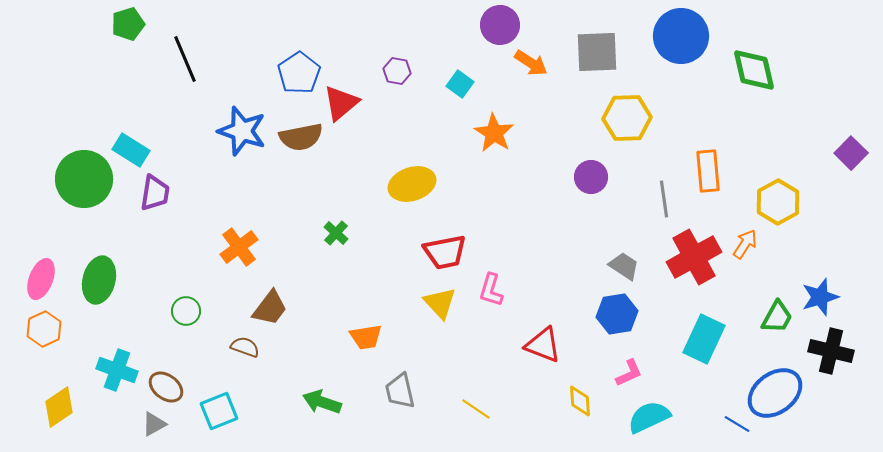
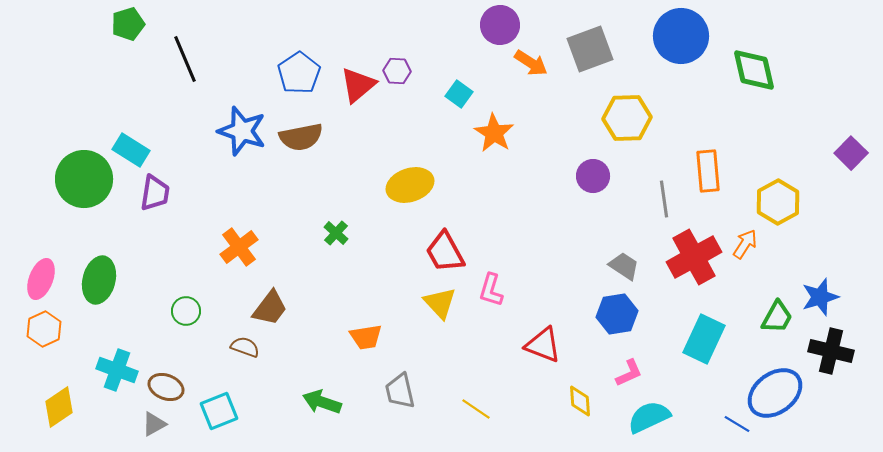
gray square at (597, 52): moved 7 px left, 3 px up; rotated 18 degrees counterclockwise
purple hexagon at (397, 71): rotated 8 degrees counterclockwise
cyan square at (460, 84): moved 1 px left, 10 px down
red triangle at (341, 103): moved 17 px right, 18 px up
purple circle at (591, 177): moved 2 px right, 1 px up
yellow ellipse at (412, 184): moved 2 px left, 1 px down
red trapezoid at (445, 252): rotated 72 degrees clockwise
brown ellipse at (166, 387): rotated 16 degrees counterclockwise
